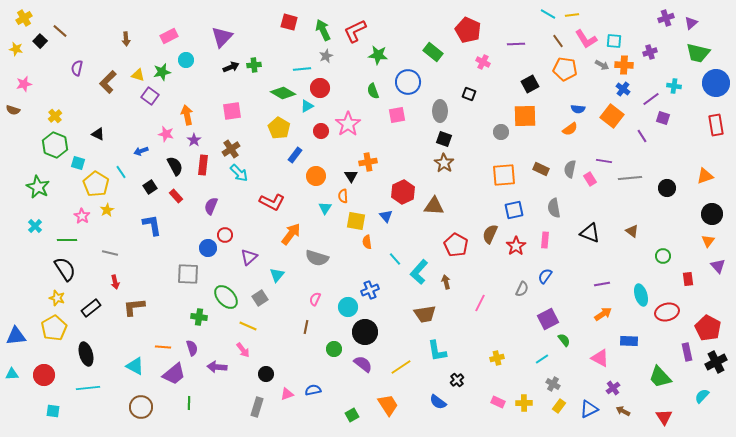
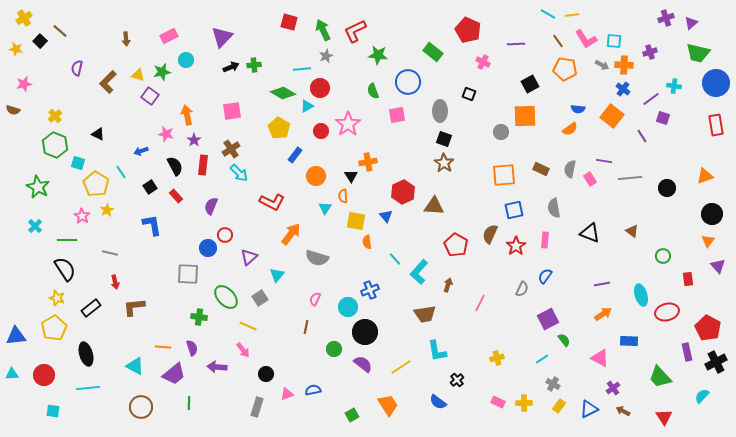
brown arrow at (446, 282): moved 2 px right, 3 px down; rotated 32 degrees clockwise
